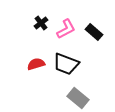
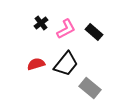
black trapezoid: rotated 72 degrees counterclockwise
gray rectangle: moved 12 px right, 10 px up
